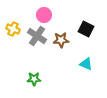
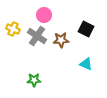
green star: moved 1 px down
